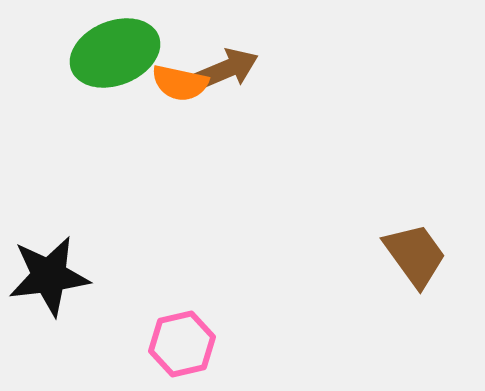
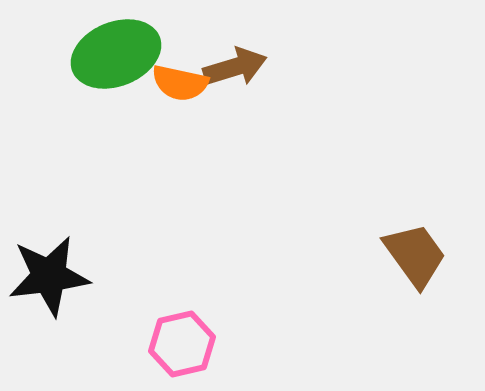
green ellipse: moved 1 px right, 1 px down
brown arrow: moved 8 px right, 2 px up; rotated 6 degrees clockwise
